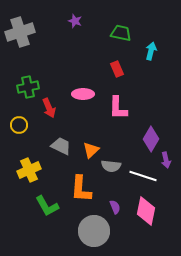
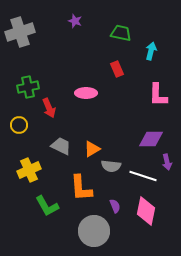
pink ellipse: moved 3 px right, 1 px up
pink L-shape: moved 40 px right, 13 px up
purple diamond: rotated 60 degrees clockwise
orange triangle: moved 1 px right, 1 px up; rotated 12 degrees clockwise
purple arrow: moved 1 px right, 2 px down
orange L-shape: moved 1 px up; rotated 8 degrees counterclockwise
purple semicircle: moved 1 px up
